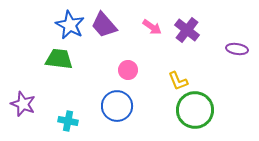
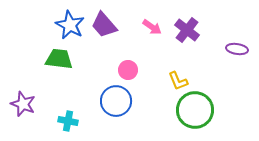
blue circle: moved 1 px left, 5 px up
